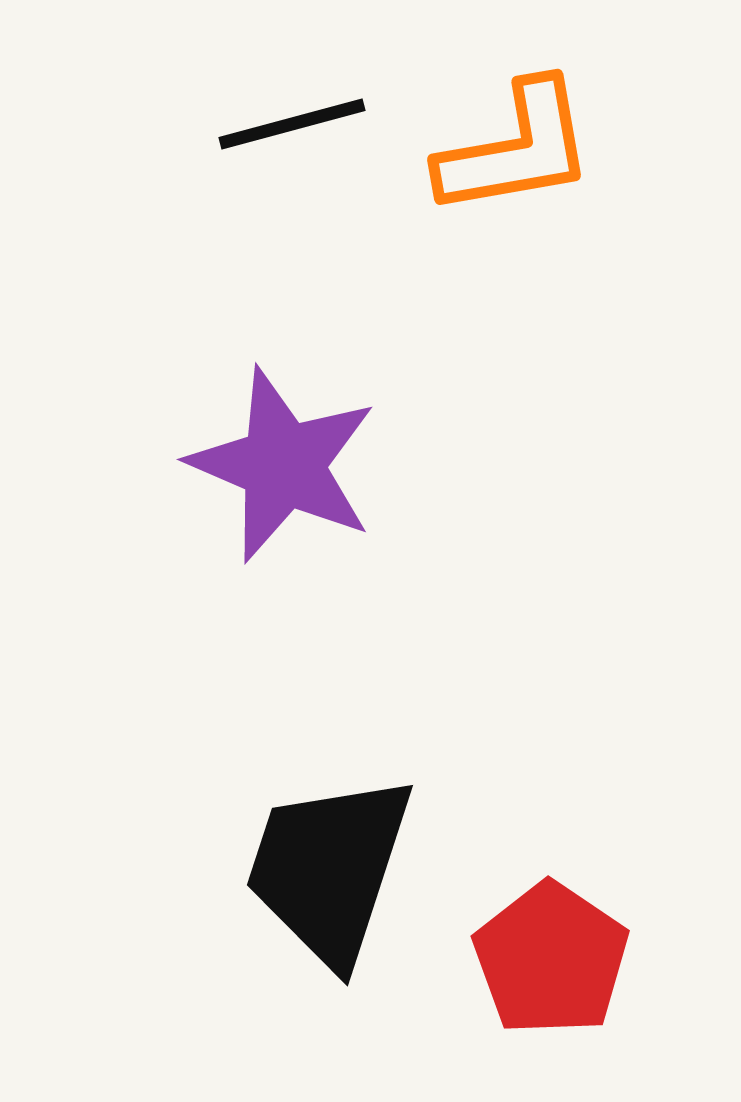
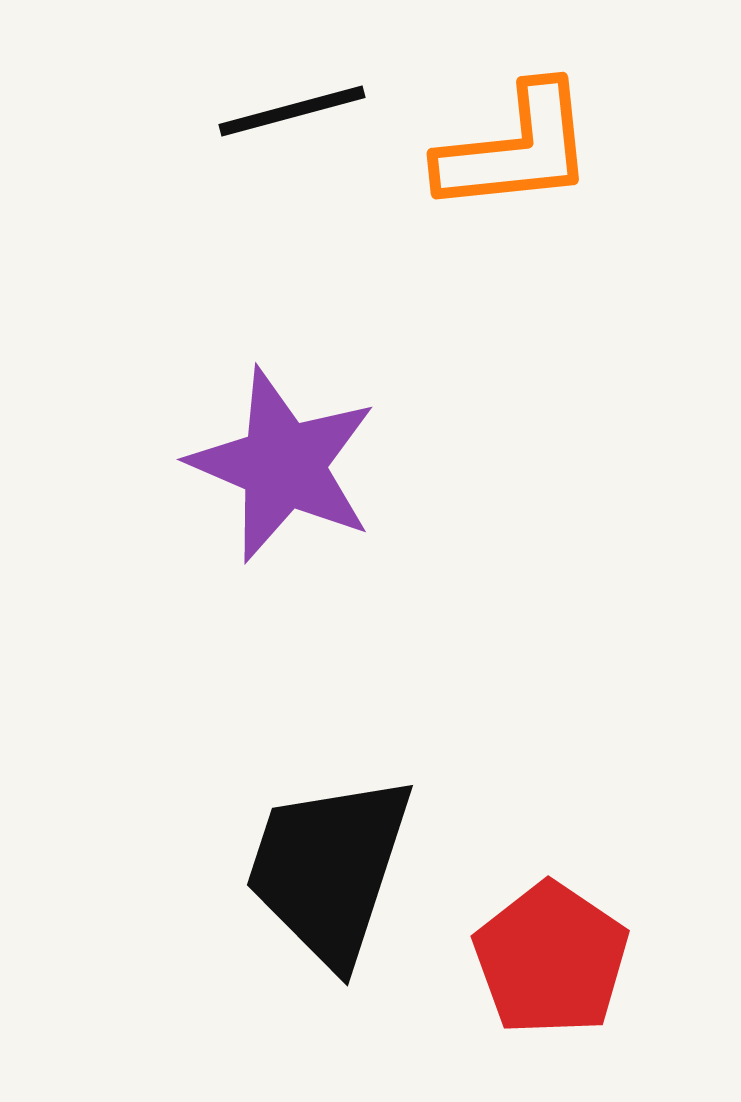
black line: moved 13 px up
orange L-shape: rotated 4 degrees clockwise
